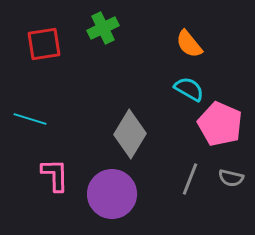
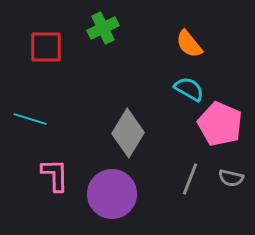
red square: moved 2 px right, 3 px down; rotated 9 degrees clockwise
gray diamond: moved 2 px left, 1 px up
